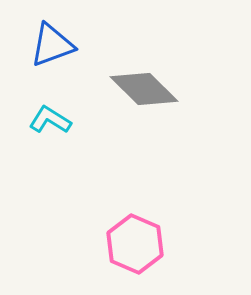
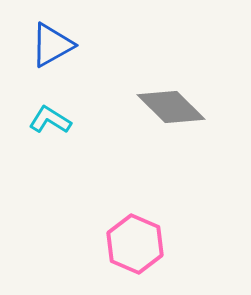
blue triangle: rotated 9 degrees counterclockwise
gray diamond: moved 27 px right, 18 px down
